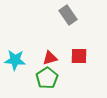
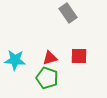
gray rectangle: moved 2 px up
green pentagon: rotated 20 degrees counterclockwise
